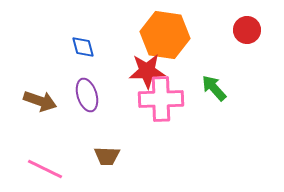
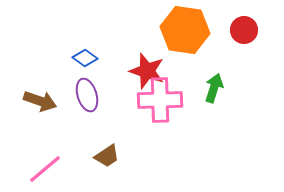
red circle: moved 3 px left
orange hexagon: moved 20 px right, 5 px up
blue diamond: moved 2 px right, 11 px down; rotated 40 degrees counterclockwise
red star: rotated 21 degrees clockwise
green arrow: rotated 60 degrees clockwise
pink cross: moved 1 px left, 1 px down
brown trapezoid: rotated 36 degrees counterclockwise
pink line: rotated 66 degrees counterclockwise
